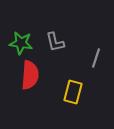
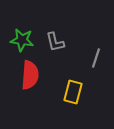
green star: moved 1 px right, 3 px up
